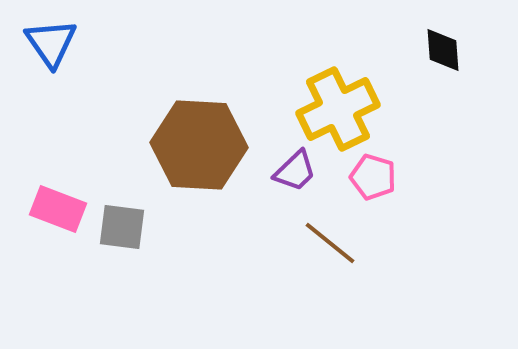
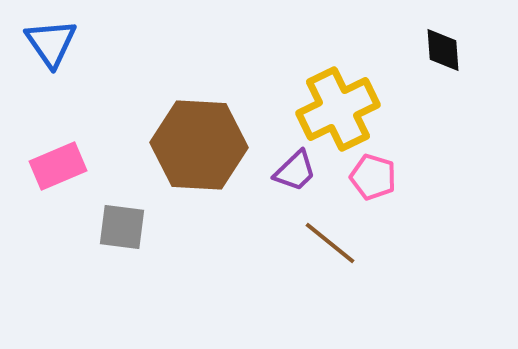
pink rectangle: moved 43 px up; rotated 44 degrees counterclockwise
